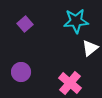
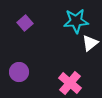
purple square: moved 1 px up
white triangle: moved 5 px up
purple circle: moved 2 px left
